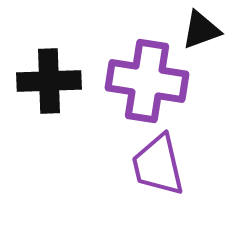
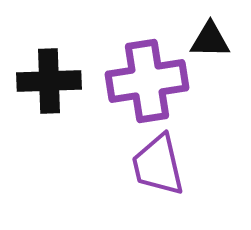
black triangle: moved 9 px right, 10 px down; rotated 21 degrees clockwise
purple cross: rotated 18 degrees counterclockwise
